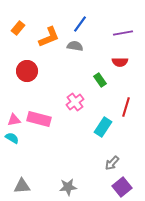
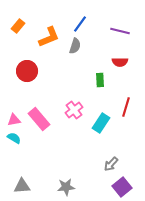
orange rectangle: moved 2 px up
purple line: moved 3 px left, 2 px up; rotated 24 degrees clockwise
gray semicircle: rotated 98 degrees clockwise
green rectangle: rotated 32 degrees clockwise
pink cross: moved 1 px left, 8 px down
pink rectangle: rotated 35 degrees clockwise
cyan rectangle: moved 2 px left, 4 px up
cyan semicircle: moved 2 px right
gray arrow: moved 1 px left, 1 px down
gray star: moved 2 px left
